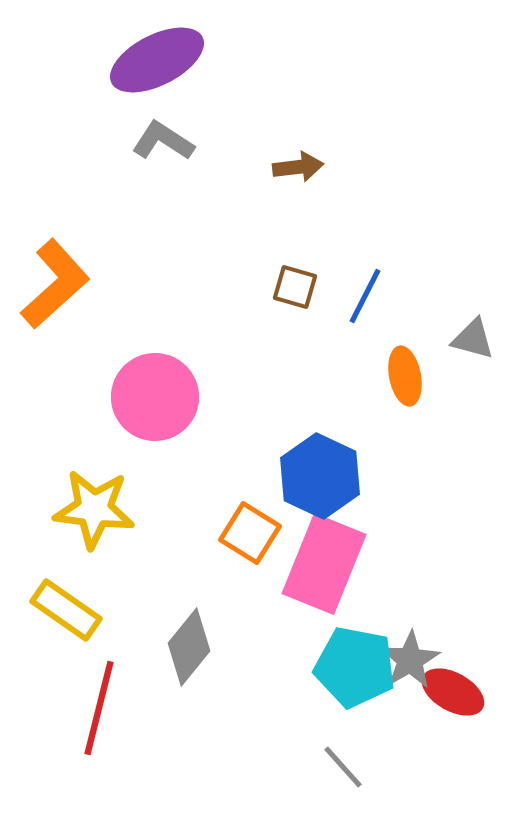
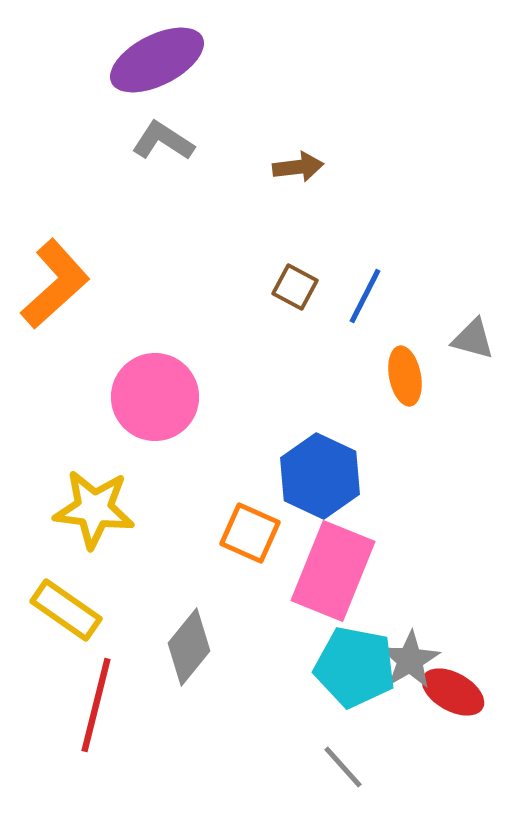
brown square: rotated 12 degrees clockwise
orange square: rotated 8 degrees counterclockwise
pink rectangle: moved 9 px right, 7 px down
red line: moved 3 px left, 3 px up
